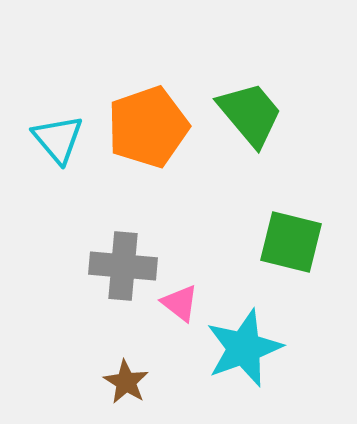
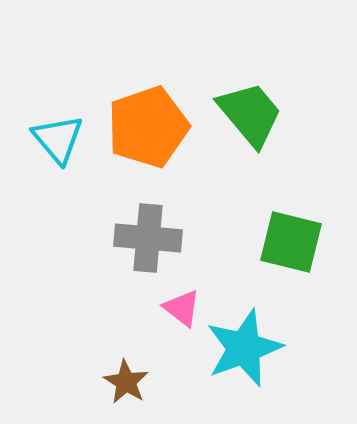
gray cross: moved 25 px right, 28 px up
pink triangle: moved 2 px right, 5 px down
